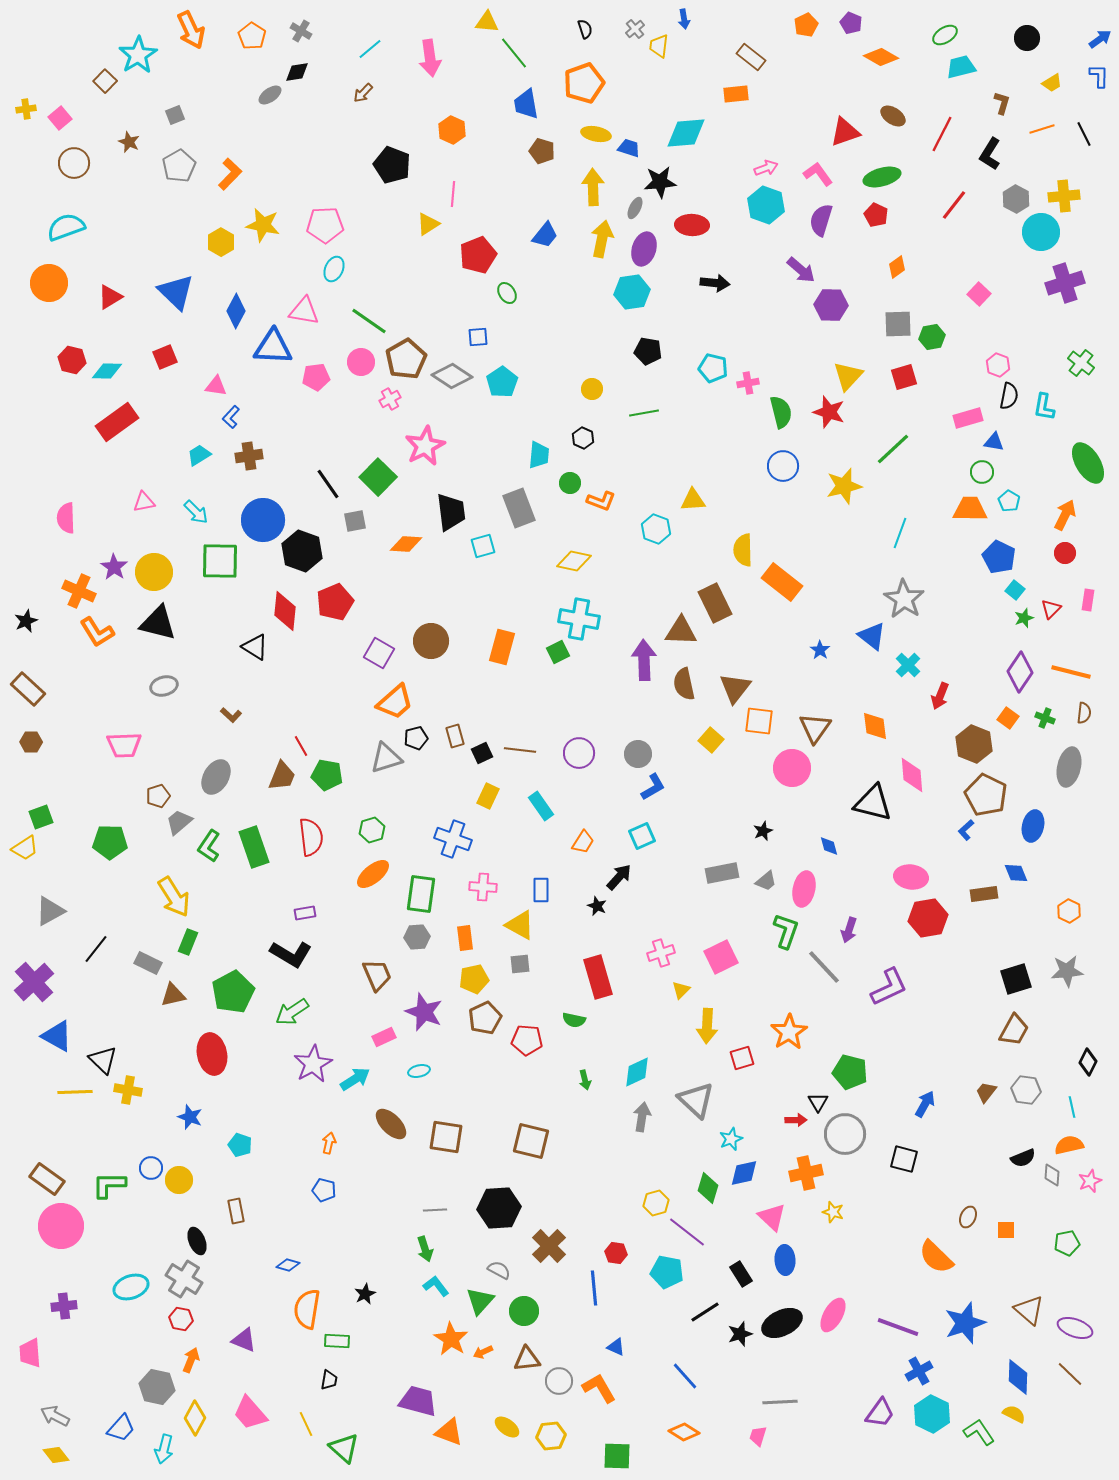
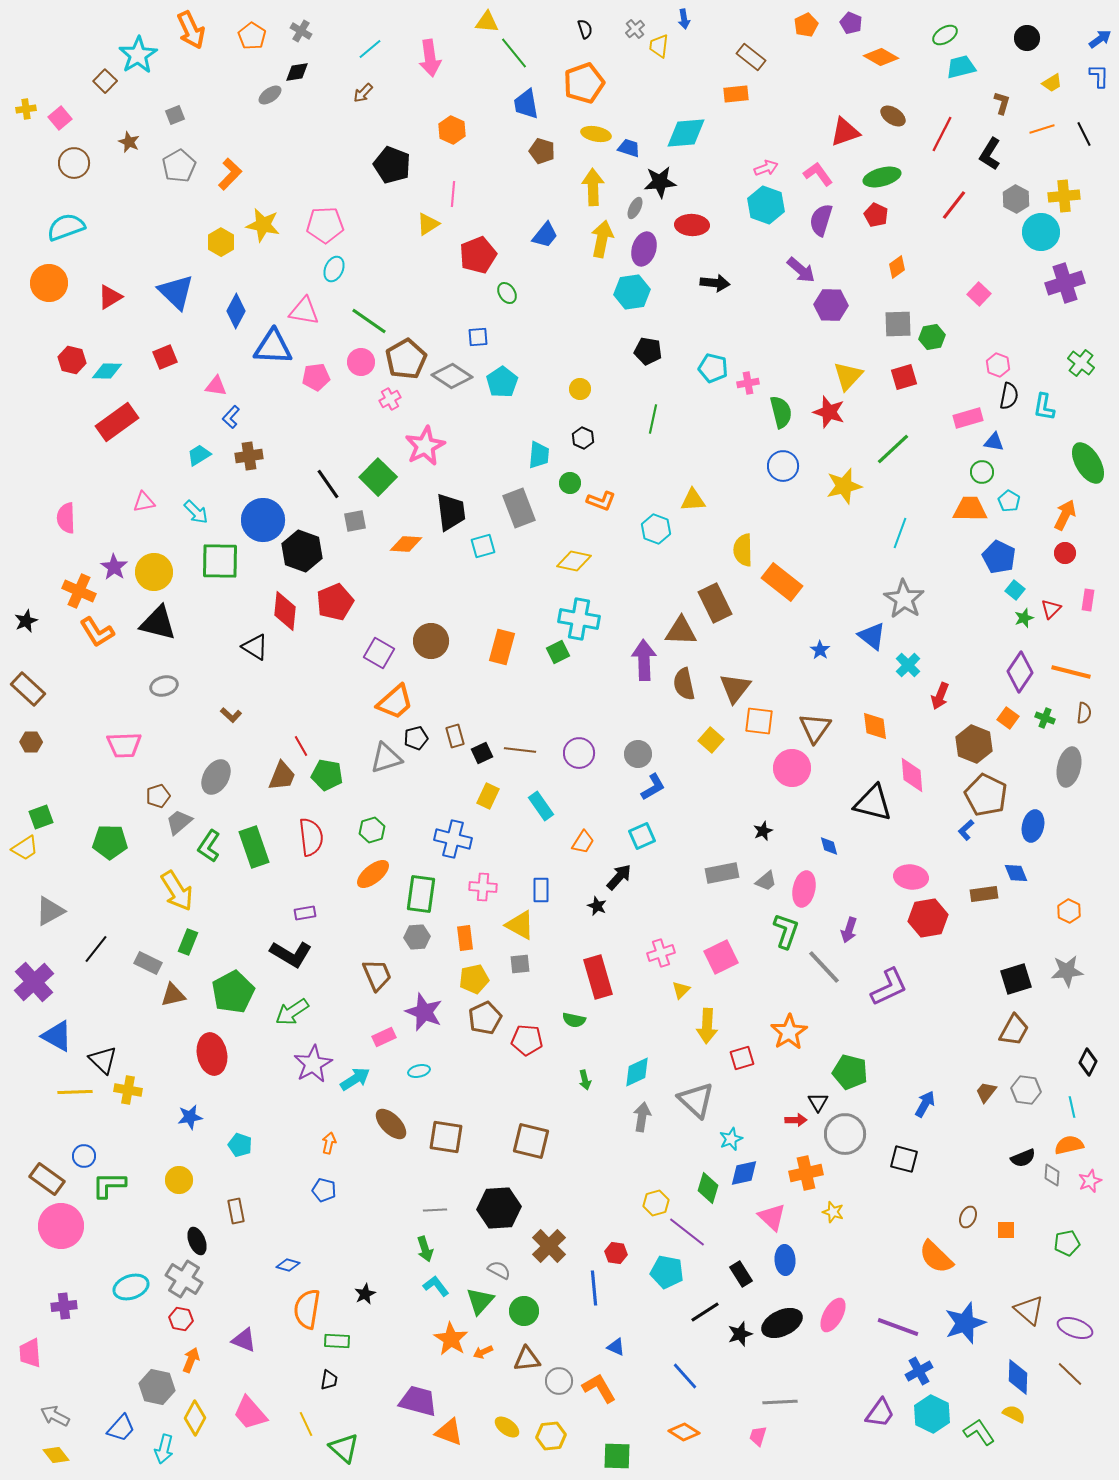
yellow circle at (592, 389): moved 12 px left
green line at (644, 413): moved 9 px right, 6 px down; rotated 68 degrees counterclockwise
blue cross at (453, 839): rotated 6 degrees counterclockwise
yellow arrow at (174, 897): moved 3 px right, 6 px up
blue star at (190, 1117): rotated 30 degrees counterclockwise
blue circle at (151, 1168): moved 67 px left, 12 px up
